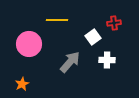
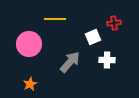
yellow line: moved 2 px left, 1 px up
white square: rotated 14 degrees clockwise
orange star: moved 8 px right
